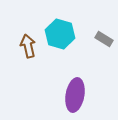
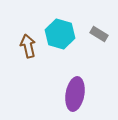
gray rectangle: moved 5 px left, 5 px up
purple ellipse: moved 1 px up
